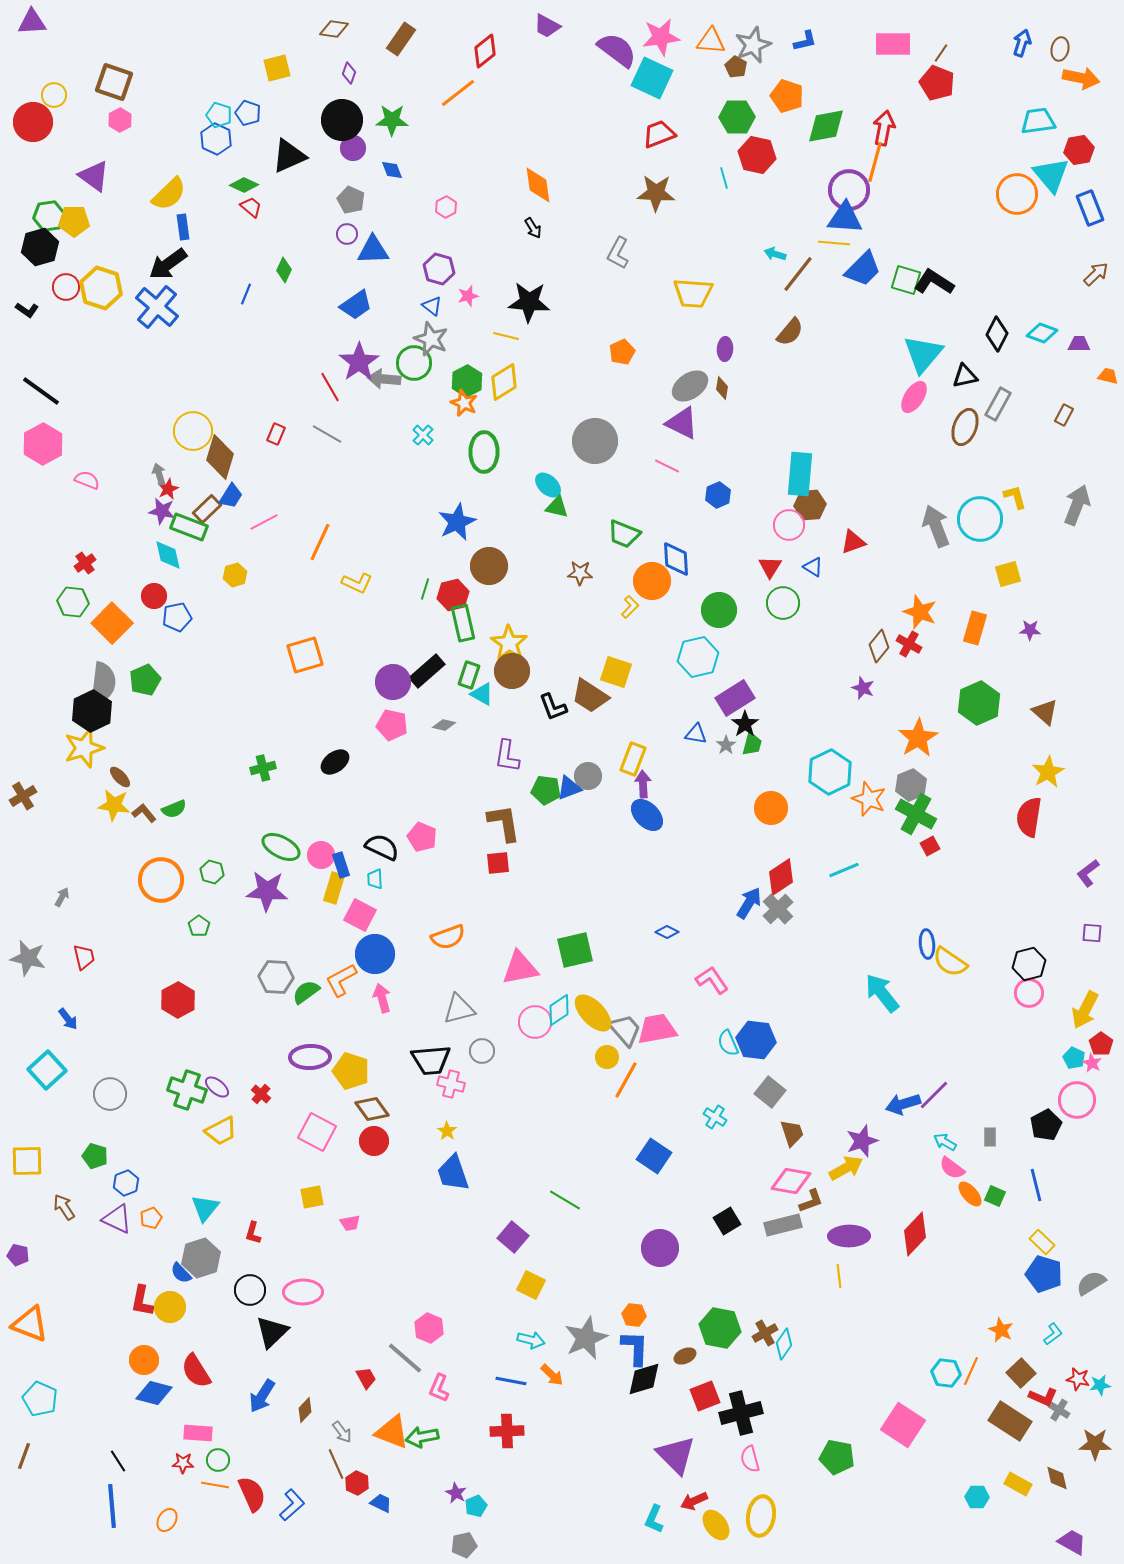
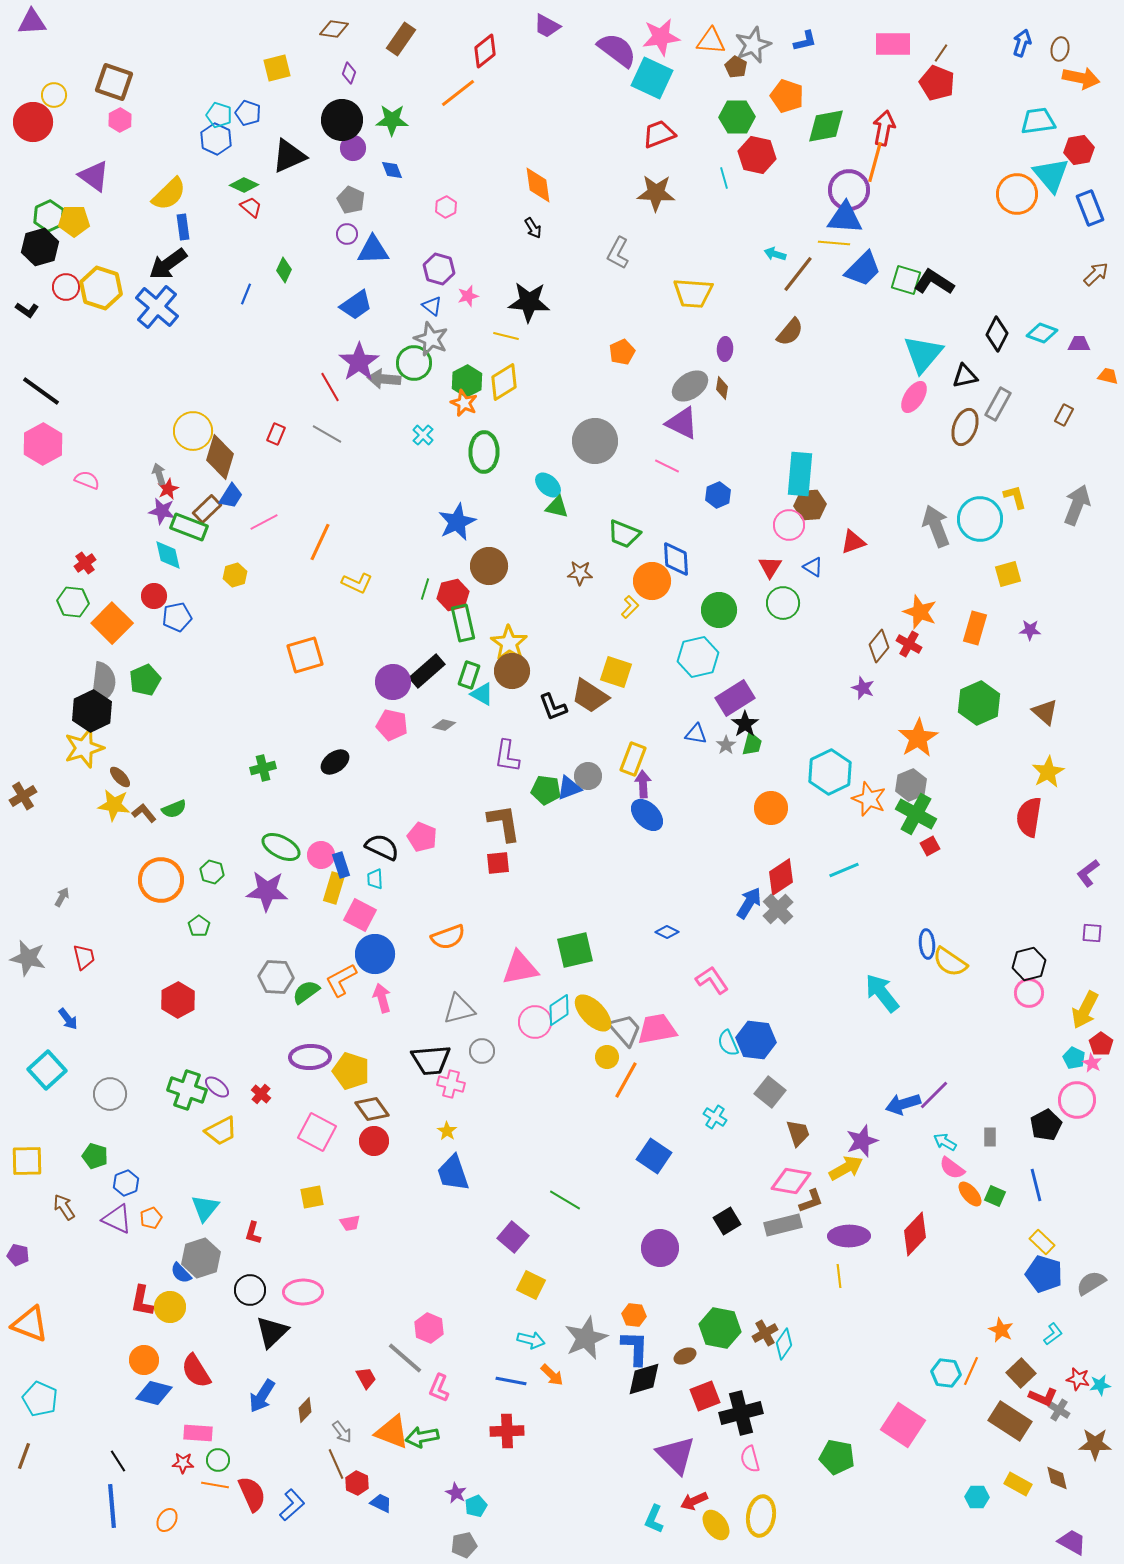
green hexagon at (49, 216): rotated 16 degrees counterclockwise
brown trapezoid at (792, 1133): moved 6 px right
